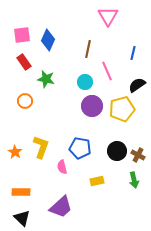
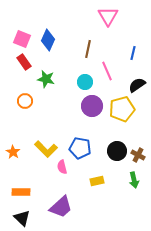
pink square: moved 4 px down; rotated 30 degrees clockwise
yellow L-shape: moved 5 px right, 2 px down; rotated 115 degrees clockwise
orange star: moved 2 px left
